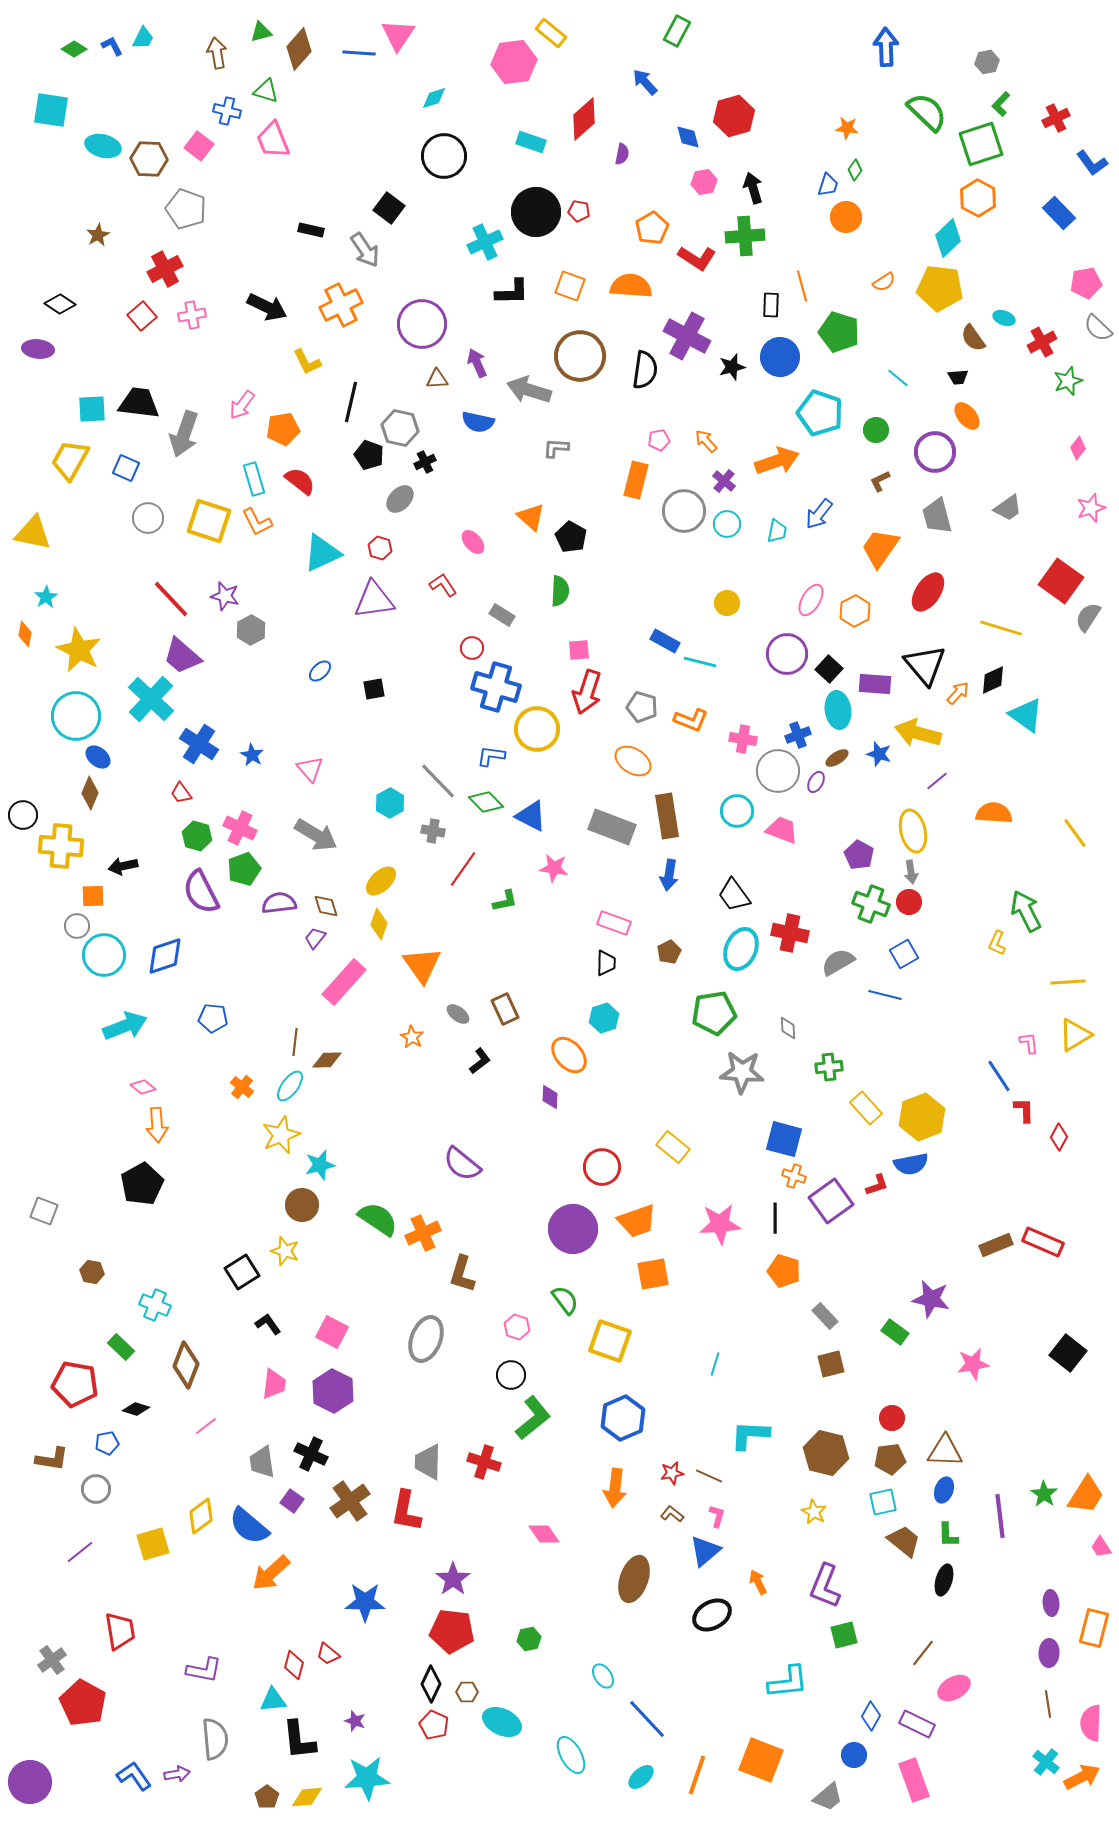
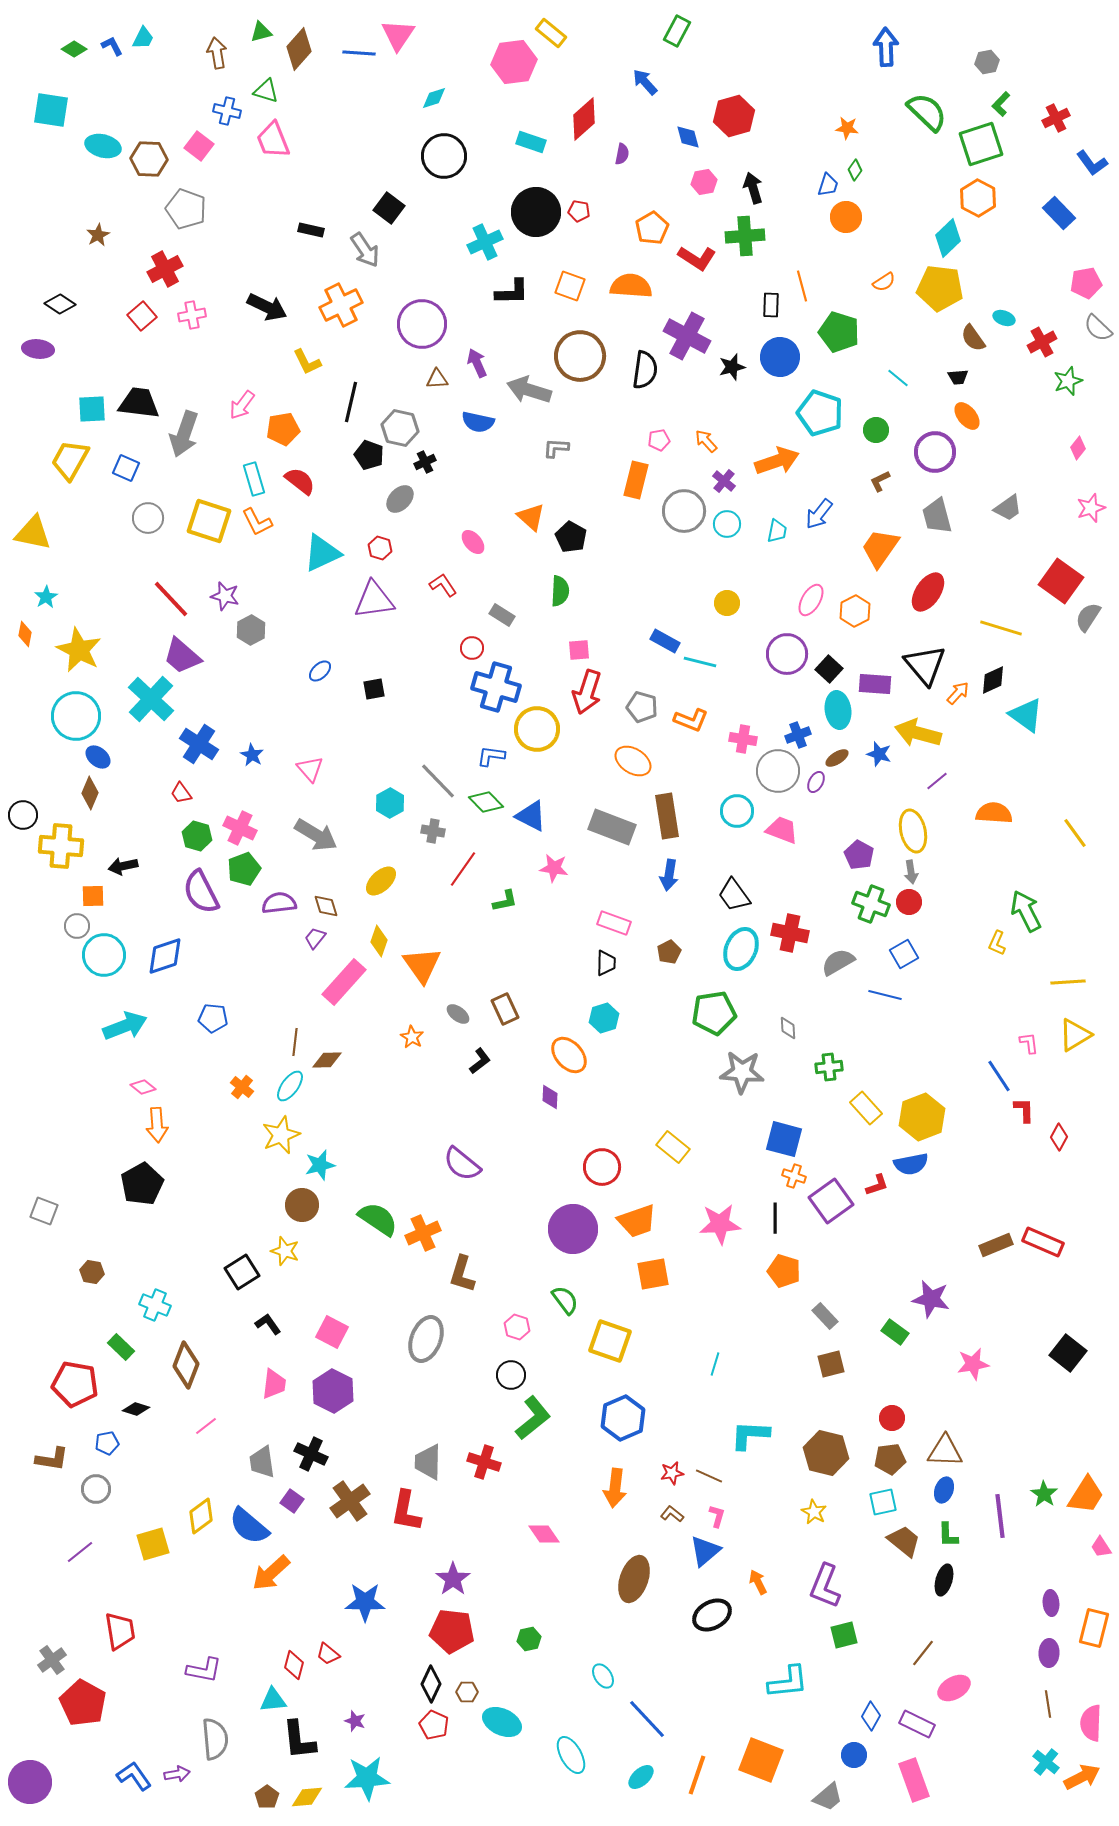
yellow diamond at (379, 924): moved 17 px down
